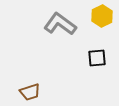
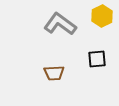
black square: moved 1 px down
brown trapezoid: moved 24 px right, 19 px up; rotated 15 degrees clockwise
